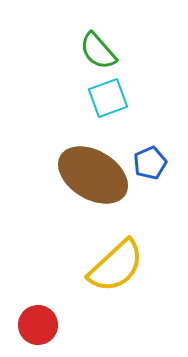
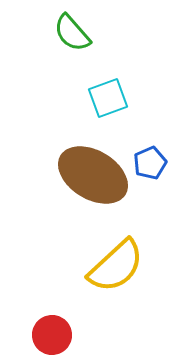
green semicircle: moved 26 px left, 18 px up
red circle: moved 14 px right, 10 px down
